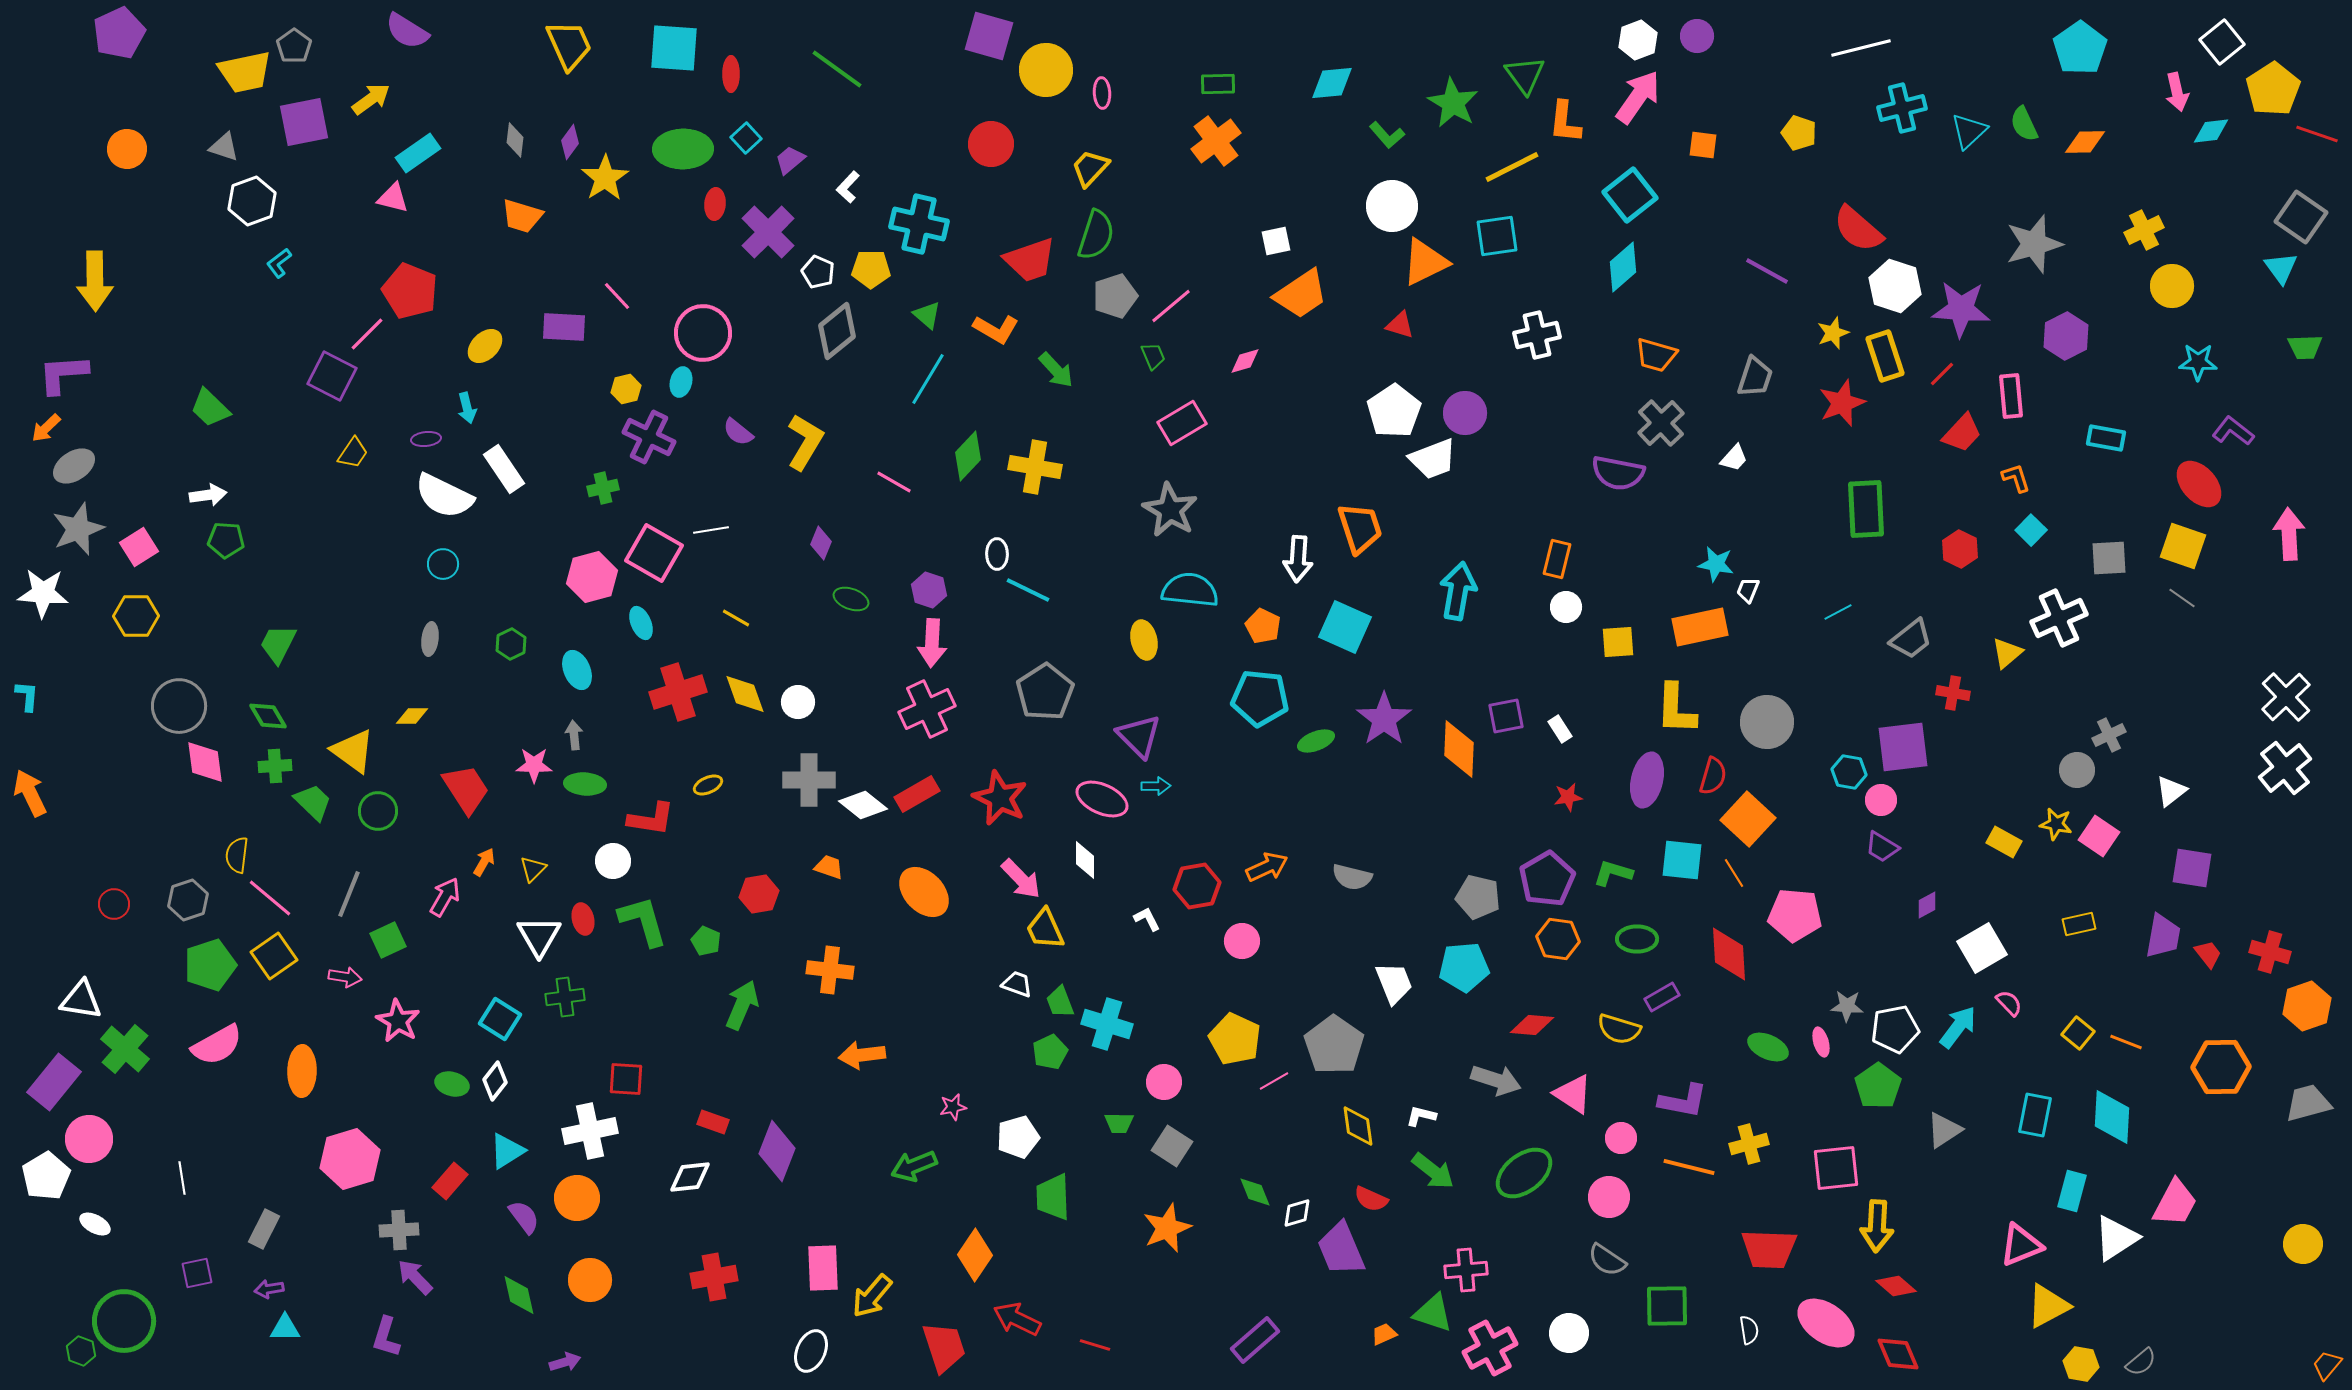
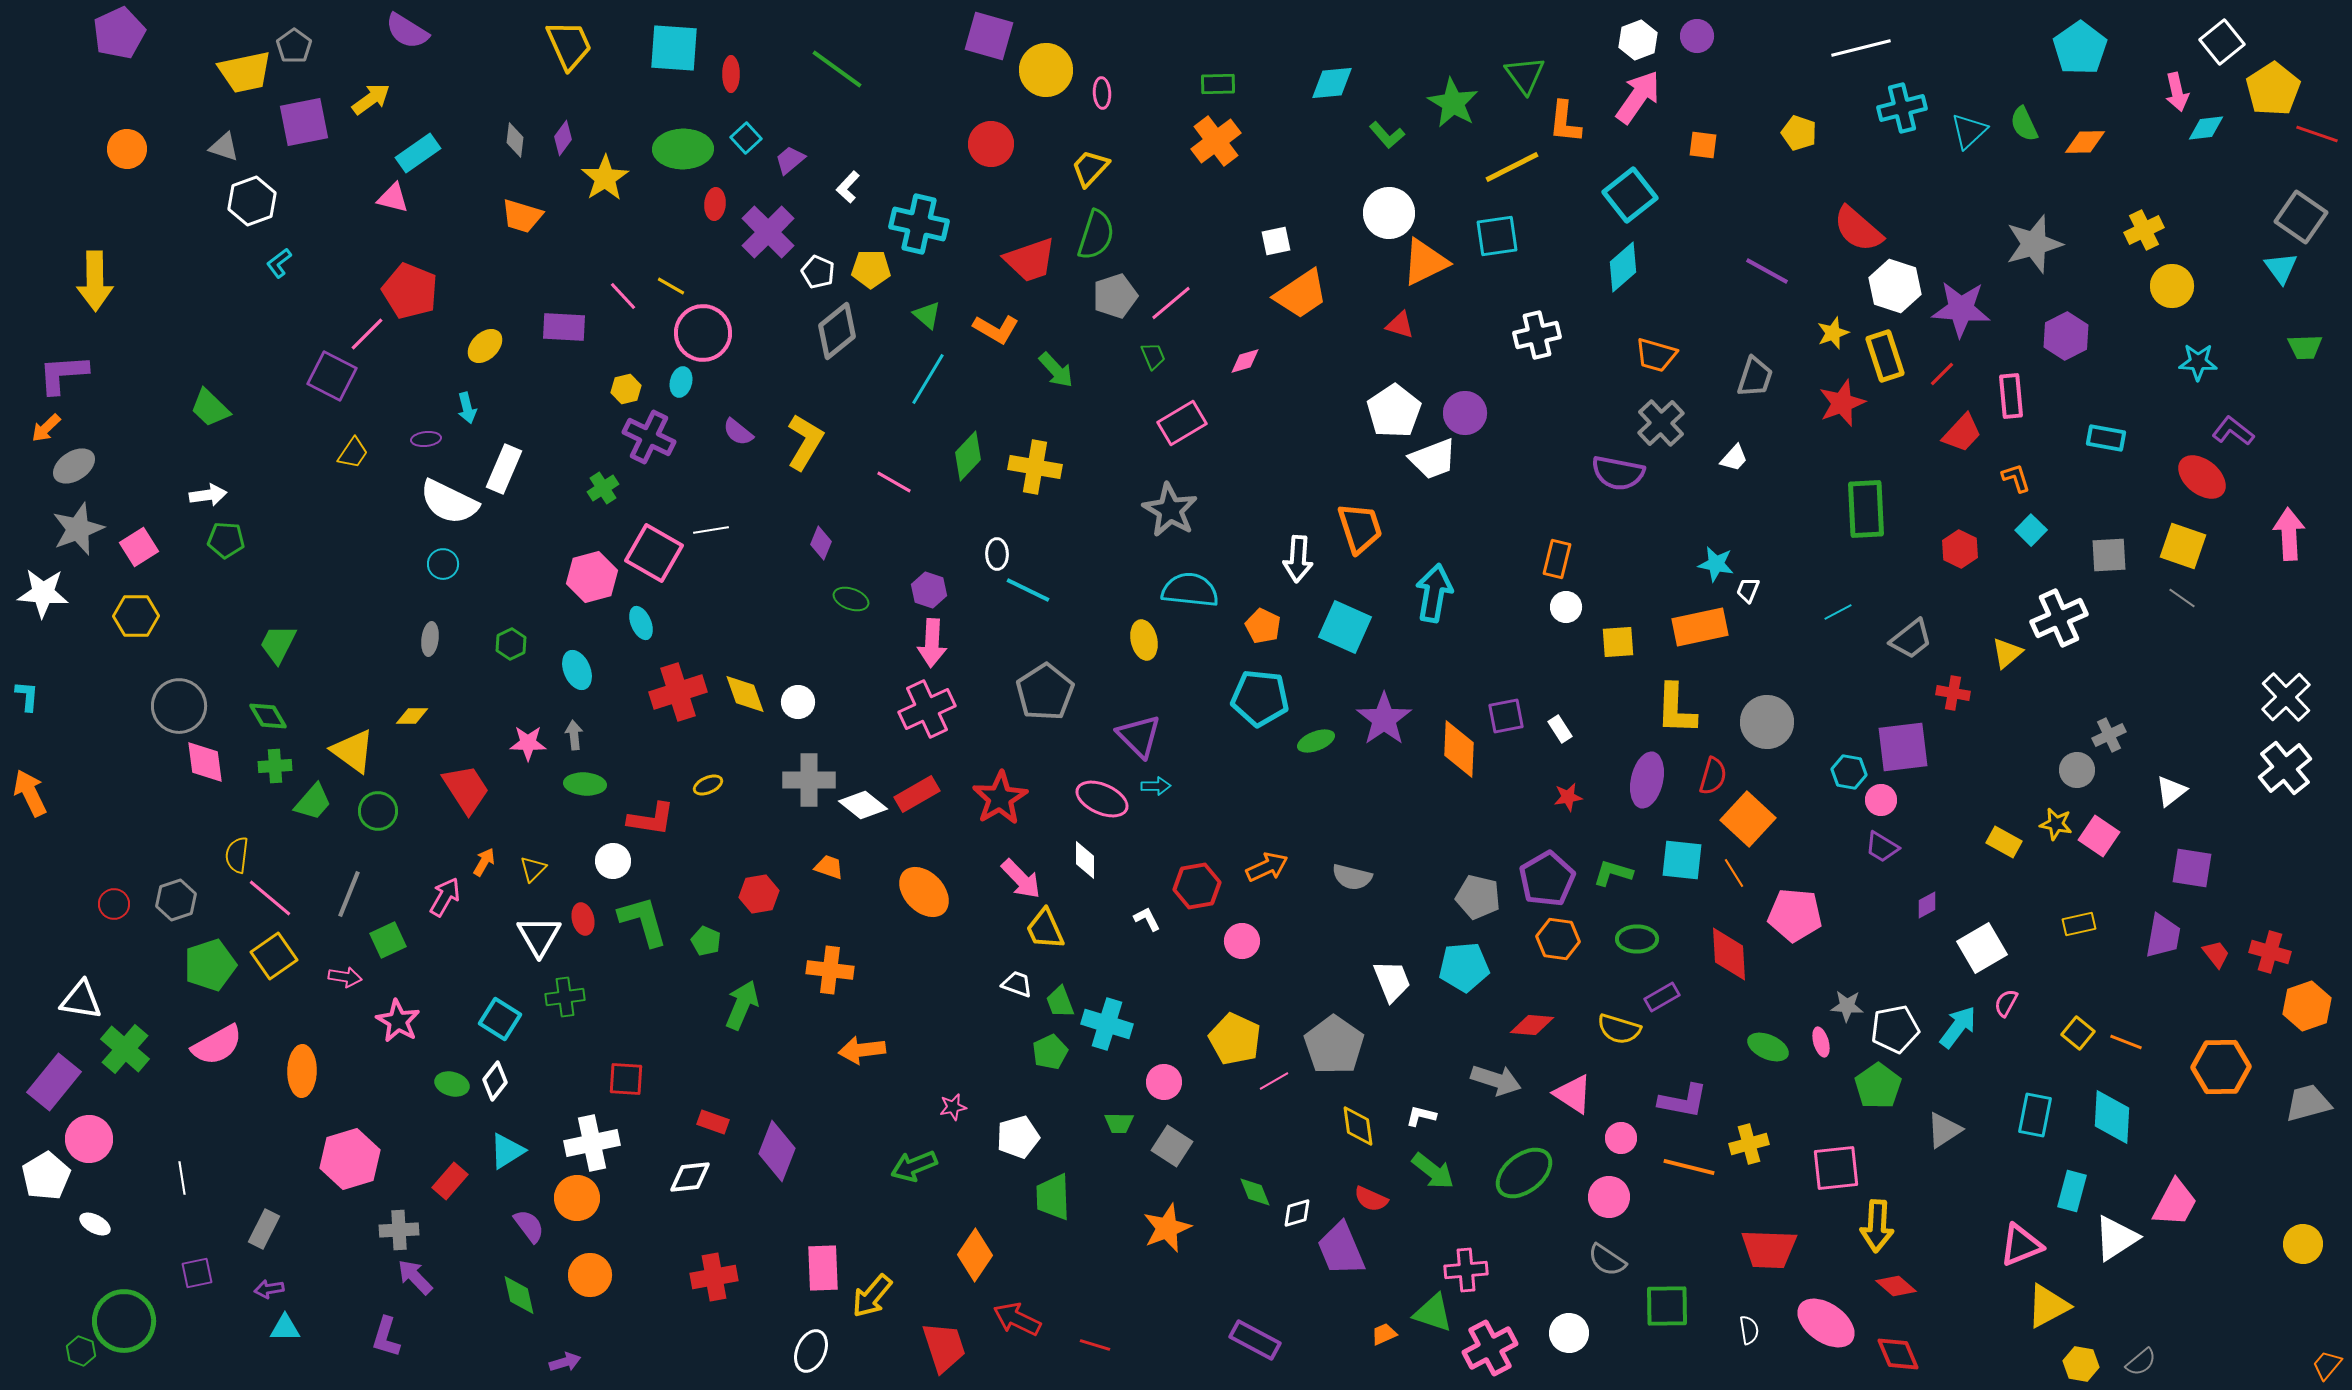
cyan diamond at (2211, 131): moved 5 px left, 3 px up
purple diamond at (570, 142): moved 7 px left, 4 px up
white circle at (1392, 206): moved 3 px left, 7 px down
pink line at (617, 296): moved 6 px right
pink line at (1171, 306): moved 3 px up
white rectangle at (504, 469): rotated 57 degrees clockwise
red ellipse at (2199, 484): moved 3 px right, 7 px up; rotated 9 degrees counterclockwise
green cross at (603, 488): rotated 20 degrees counterclockwise
white semicircle at (444, 496): moved 5 px right, 6 px down
gray square at (2109, 558): moved 3 px up
cyan arrow at (1458, 591): moved 24 px left, 2 px down
yellow line at (736, 618): moved 65 px left, 332 px up
pink star at (534, 765): moved 6 px left, 22 px up
red star at (1000, 798): rotated 16 degrees clockwise
green trapezoid at (313, 802): rotated 87 degrees clockwise
gray hexagon at (188, 900): moved 12 px left
red trapezoid at (2208, 954): moved 8 px right
white trapezoid at (1394, 983): moved 2 px left, 2 px up
pink semicircle at (2009, 1003): moved 3 px left; rotated 108 degrees counterclockwise
orange arrow at (862, 1055): moved 5 px up
white cross at (590, 1131): moved 2 px right, 12 px down
purple semicircle at (524, 1217): moved 5 px right, 9 px down
orange circle at (590, 1280): moved 5 px up
purple rectangle at (1255, 1340): rotated 69 degrees clockwise
